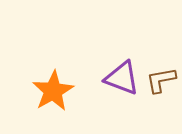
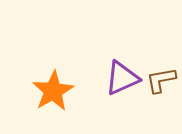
purple triangle: rotated 45 degrees counterclockwise
